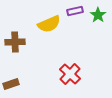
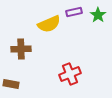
purple rectangle: moved 1 px left, 1 px down
brown cross: moved 6 px right, 7 px down
red cross: rotated 25 degrees clockwise
brown rectangle: rotated 28 degrees clockwise
